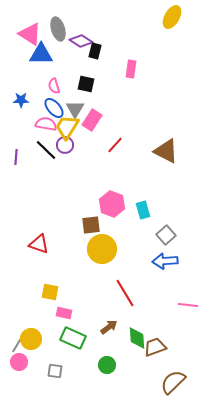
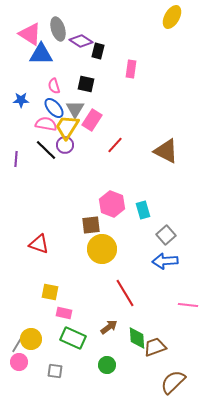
black rectangle at (95, 51): moved 3 px right
purple line at (16, 157): moved 2 px down
